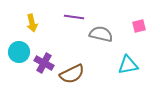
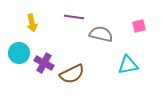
cyan circle: moved 1 px down
